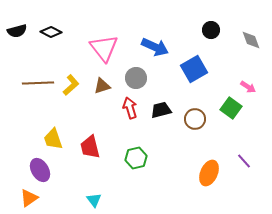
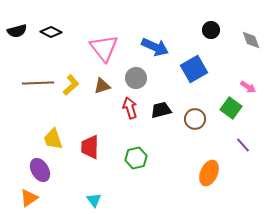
red trapezoid: rotated 15 degrees clockwise
purple line: moved 1 px left, 16 px up
